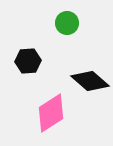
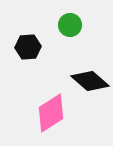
green circle: moved 3 px right, 2 px down
black hexagon: moved 14 px up
